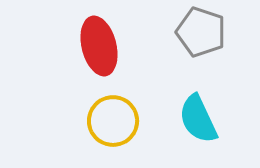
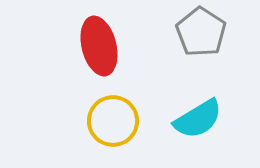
gray pentagon: rotated 15 degrees clockwise
cyan semicircle: rotated 96 degrees counterclockwise
